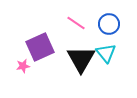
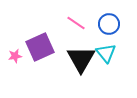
pink star: moved 8 px left, 10 px up
